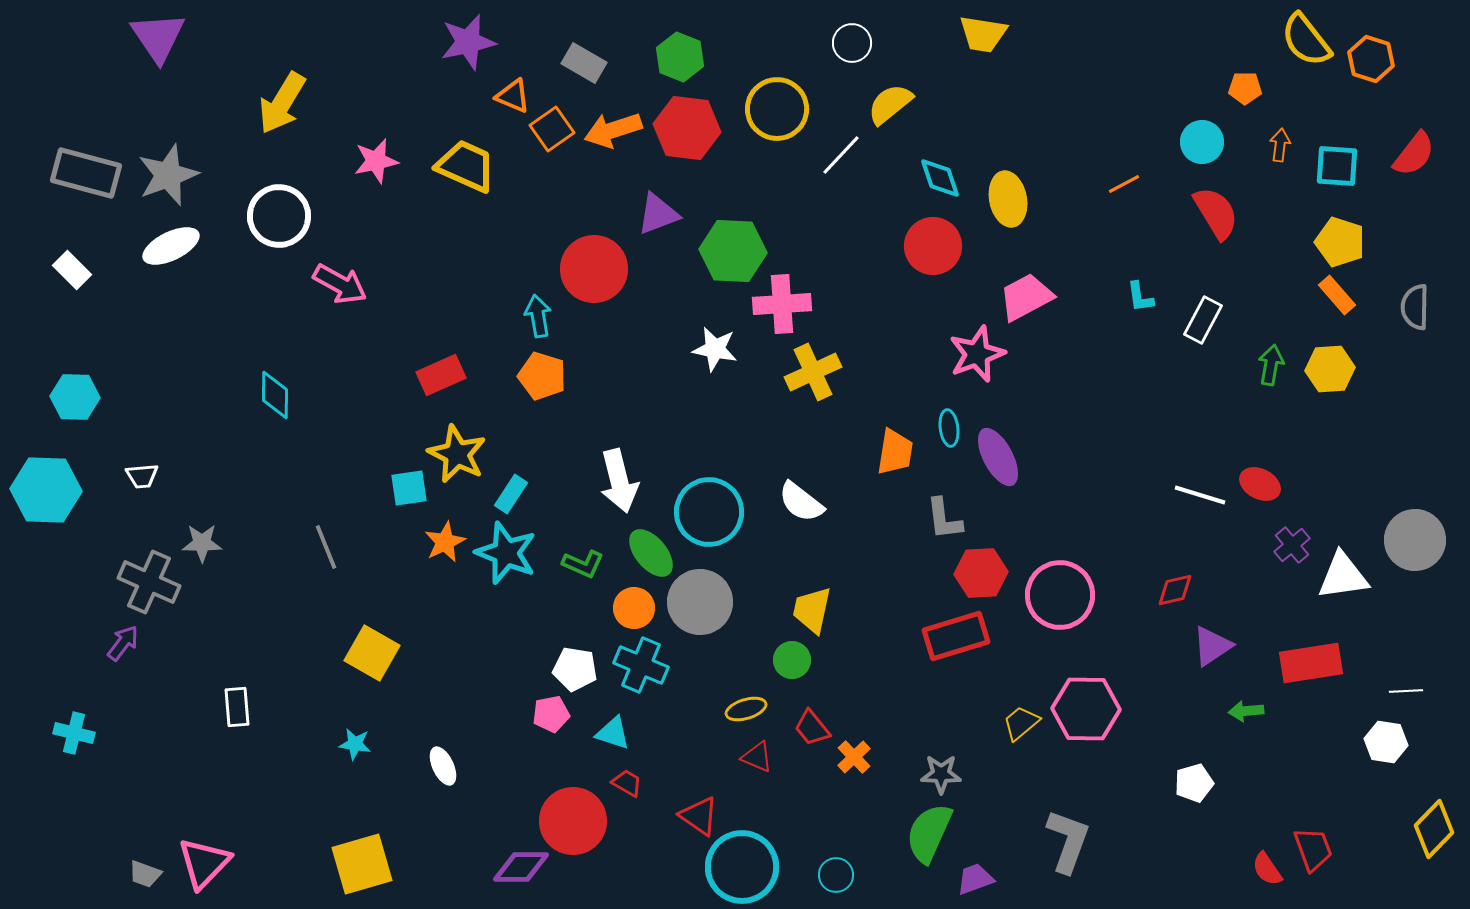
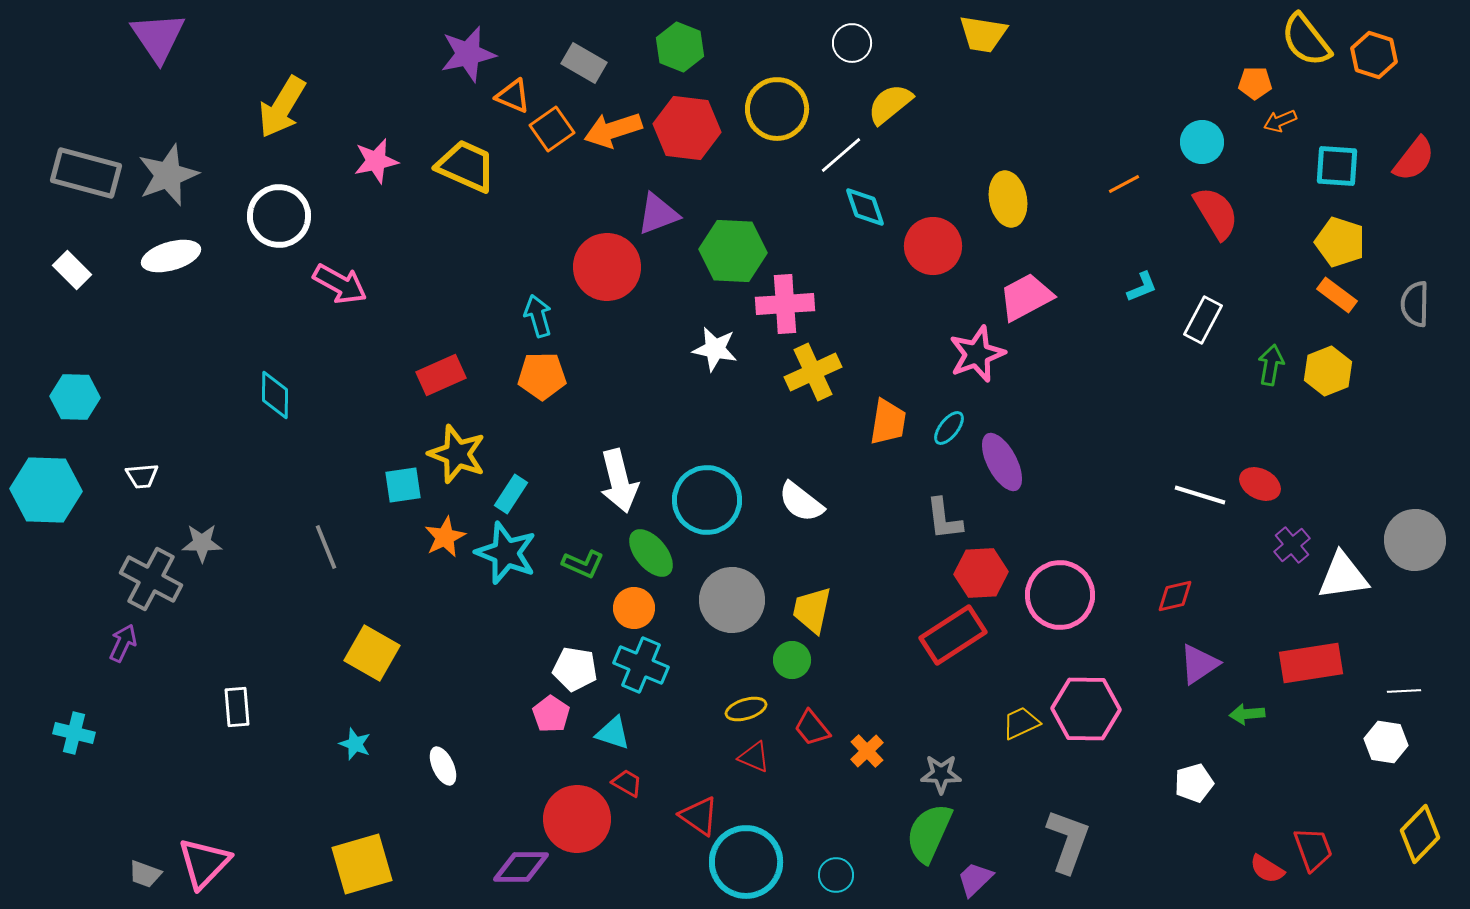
purple star at (468, 42): moved 12 px down
green hexagon at (680, 57): moved 10 px up
orange hexagon at (1371, 59): moved 3 px right, 4 px up
orange pentagon at (1245, 88): moved 10 px right, 5 px up
yellow arrow at (282, 103): moved 4 px down
orange arrow at (1280, 145): moved 24 px up; rotated 120 degrees counterclockwise
red semicircle at (1414, 154): moved 5 px down
white line at (841, 155): rotated 6 degrees clockwise
cyan diamond at (940, 178): moved 75 px left, 29 px down
white ellipse at (171, 246): moved 10 px down; rotated 10 degrees clockwise
red circle at (594, 269): moved 13 px right, 2 px up
orange rectangle at (1337, 295): rotated 12 degrees counterclockwise
cyan L-shape at (1140, 297): moved 2 px right, 10 px up; rotated 104 degrees counterclockwise
pink cross at (782, 304): moved 3 px right
gray semicircle at (1415, 307): moved 3 px up
cyan arrow at (538, 316): rotated 6 degrees counterclockwise
yellow hexagon at (1330, 369): moved 2 px left, 2 px down; rotated 18 degrees counterclockwise
orange pentagon at (542, 376): rotated 18 degrees counterclockwise
cyan ellipse at (949, 428): rotated 45 degrees clockwise
orange trapezoid at (895, 452): moved 7 px left, 30 px up
yellow star at (457, 454): rotated 6 degrees counterclockwise
purple ellipse at (998, 457): moved 4 px right, 5 px down
cyan square at (409, 488): moved 6 px left, 3 px up
cyan circle at (709, 512): moved 2 px left, 12 px up
orange star at (445, 542): moved 5 px up
gray cross at (149, 582): moved 2 px right, 3 px up; rotated 4 degrees clockwise
red diamond at (1175, 590): moved 6 px down
gray circle at (700, 602): moved 32 px right, 2 px up
red rectangle at (956, 636): moved 3 px left, 1 px up; rotated 16 degrees counterclockwise
purple arrow at (123, 643): rotated 12 degrees counterclockwise
purple triangle at (1212, 646): moved 13 px left, 18 px down
white line at (1406, 691): moved 2 px left
green arrow at (1246, 711): moved 1 px right, 3 px down
pink pentagon at (551, 714): rotated 27 degrees counterclockwise
yellow trapezoid at (1021, 723): rotated 15 degrees clockwise
cyan star at (355, 744): rotated 12 degrees clockwise
red triangle at (757, 757): moved 3 px left
orange cross at (854, 757): moved 13 px right, 6 px up
red circle at (573, 821): moved 4 px right, 2 px up
yellow diamond at (1434, 829): moved 14 px left, 5 px down
cyan circle at (742, 867): moved 4 px right, 5 px up
red semicircle at (1267, 869): rotated 24 degrees counterclockwise
purple trapezoid at (975, 879): rotated 24 degrees counterclockwise
